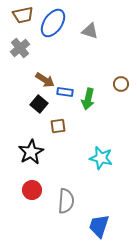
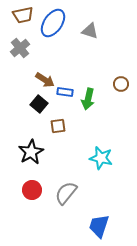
gray semicircle: moved 8 px up; rotated 145 degrees counterclockwise
